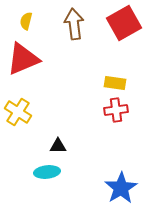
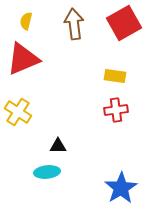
yellow rectangle: moved 7 px up
